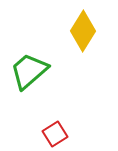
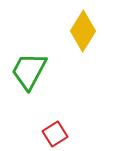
green trapezoid: rotated 21 degrees counterclockwise
